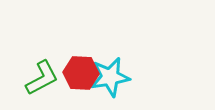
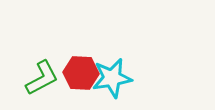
cyan star: moved 2 px right, 1 px down
